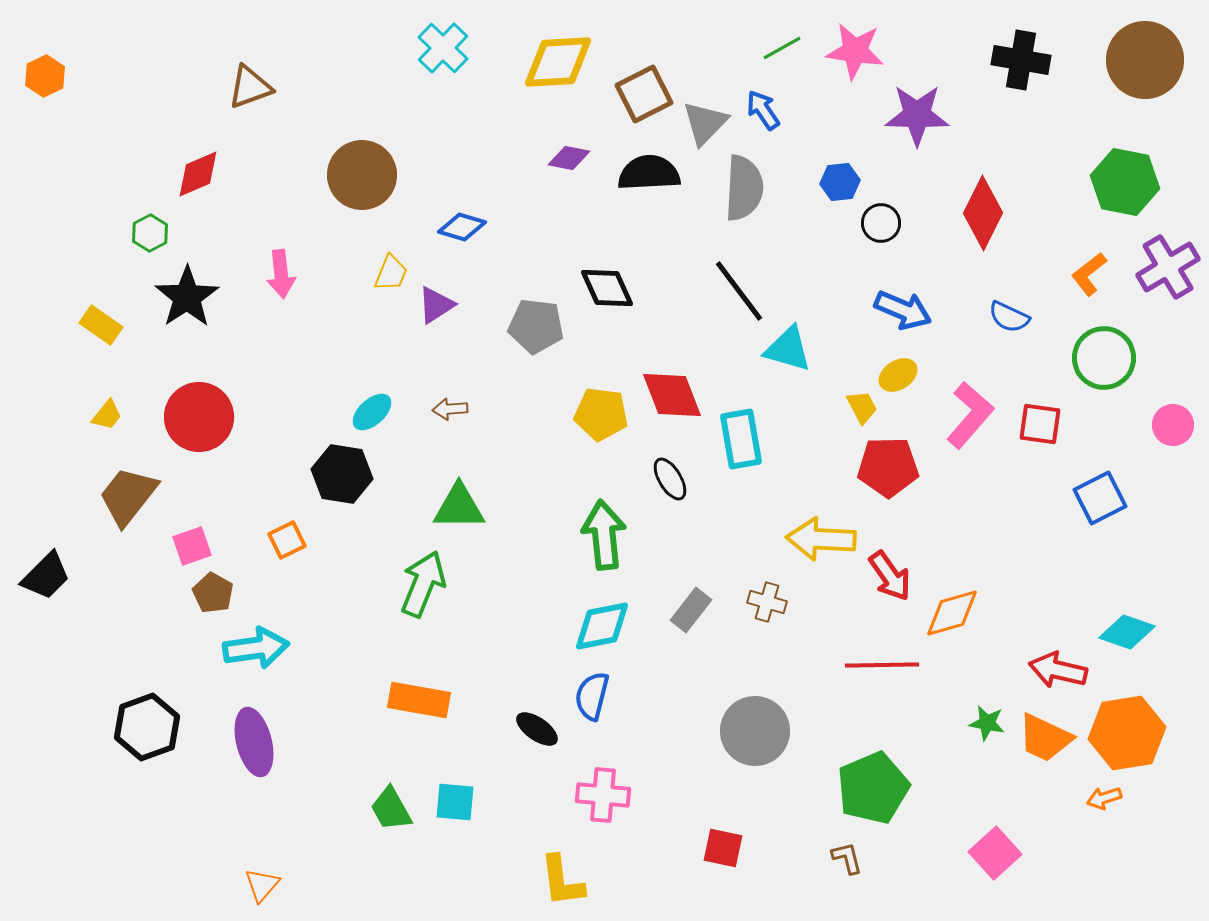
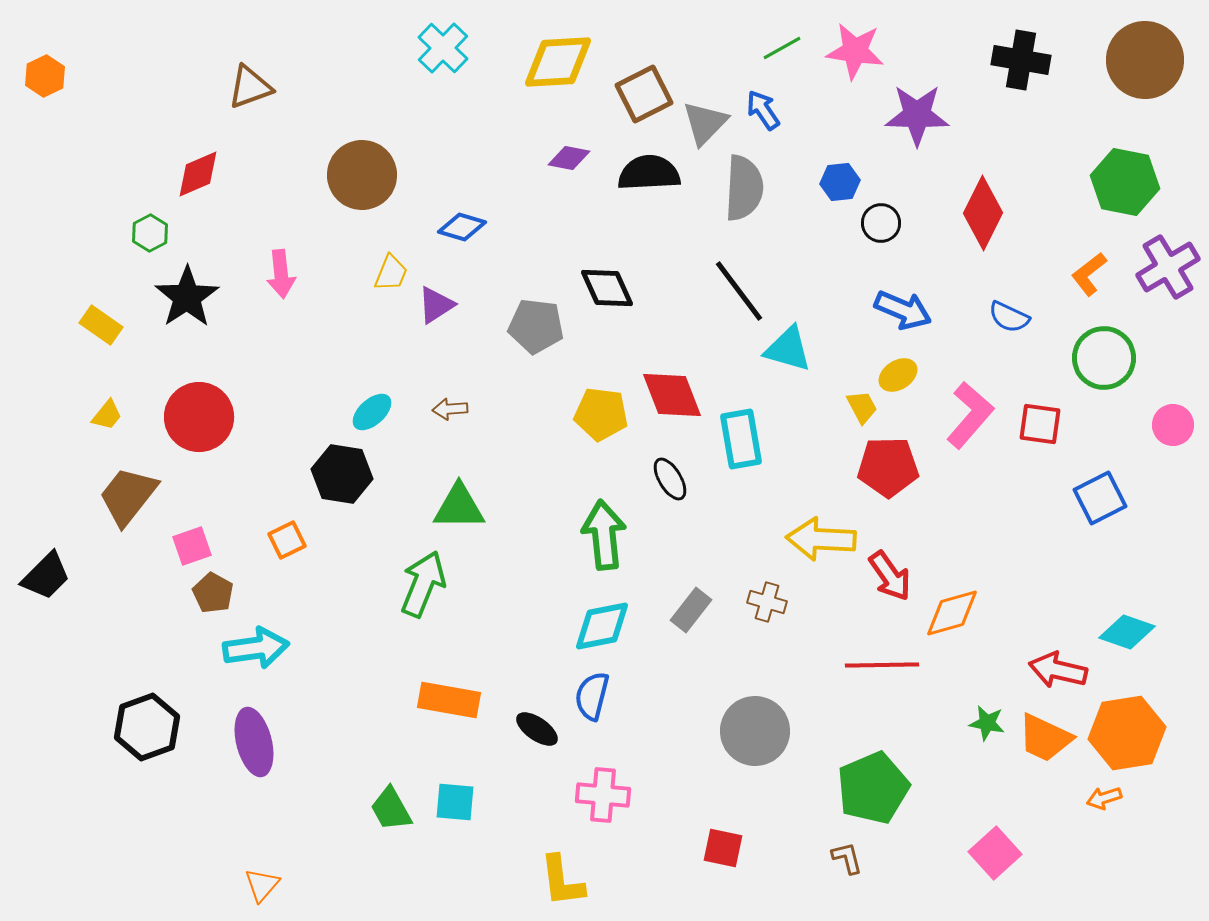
orange rectangle at (419, 700): moved 30 px right
